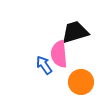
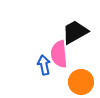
black trapezoid: rotated 12 degrees counterclockwise
blue arrow: rotated 24 degrees clockwise
